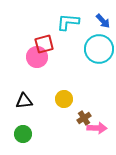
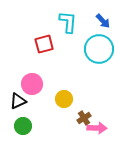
cyan L-shape: rotated 90 degrees clockwise
pink circle: moved 5 px left, 27 px down
black triangle: moved 6 px left; rotated 18 degrees counterclockwise
green circle: moved 8 px up
